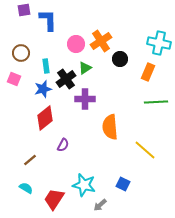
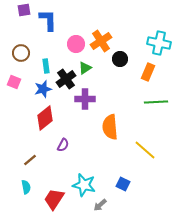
pink square: moved 3 px down
cyan semicircle: moved 1 px up; rotated 48 degrees clockwise
